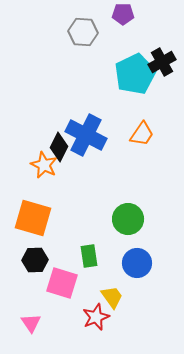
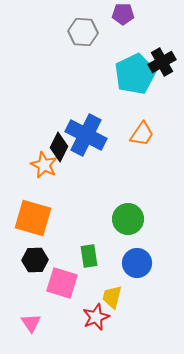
yellow trapezoid: rotated 130 degrees counterclockwise
